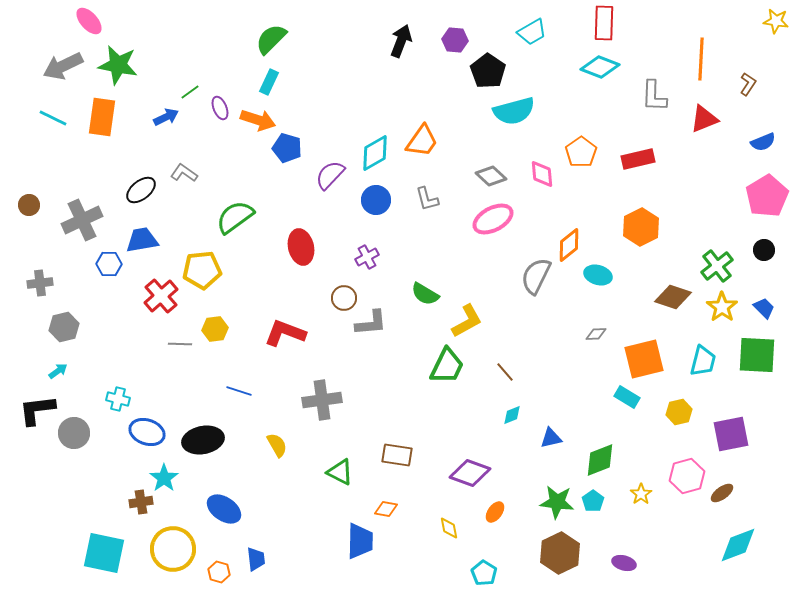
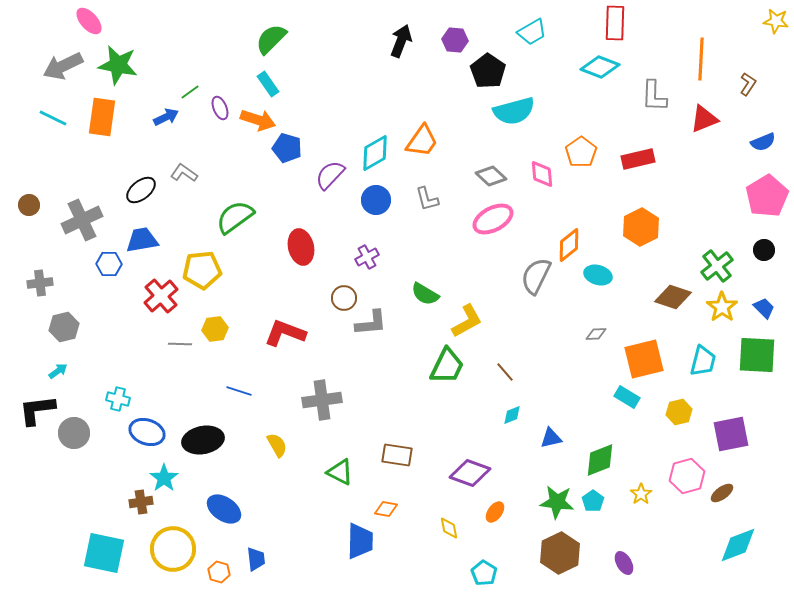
red rectangle at (604, 23): moved 11 px right
cyan rectangle at (269, 82): moved 1 px left, 2 px down; rotated 60 degrees counterclockwise
purple ellipse at (624, 563): rotated 45 degrees clockwise
